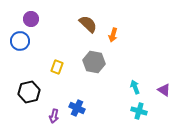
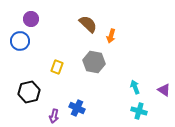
orange arrow: moved 2 px left, 1 px down
